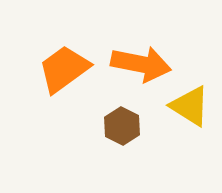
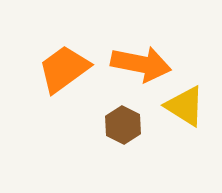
yellow triangle: moved 5 px left
brown hexagon: moved 1 px right, 1 px up
